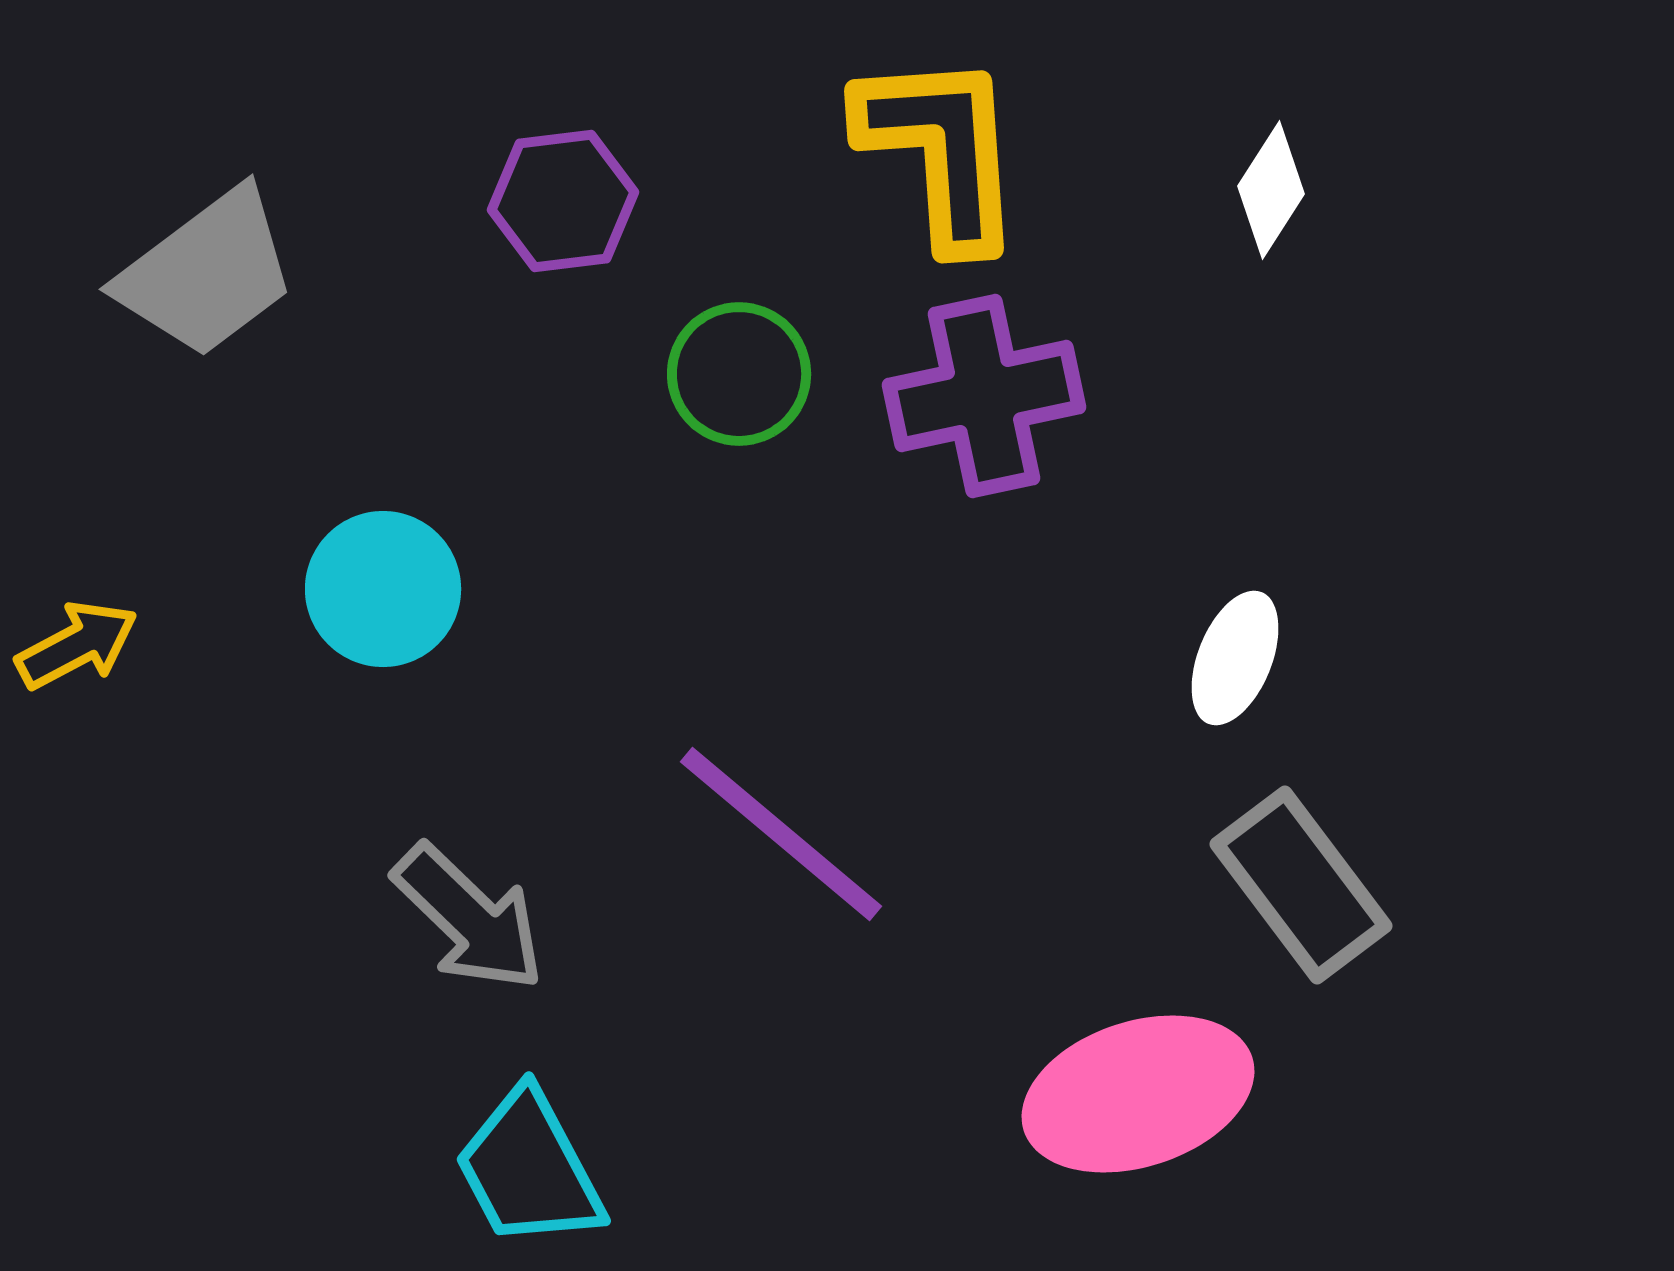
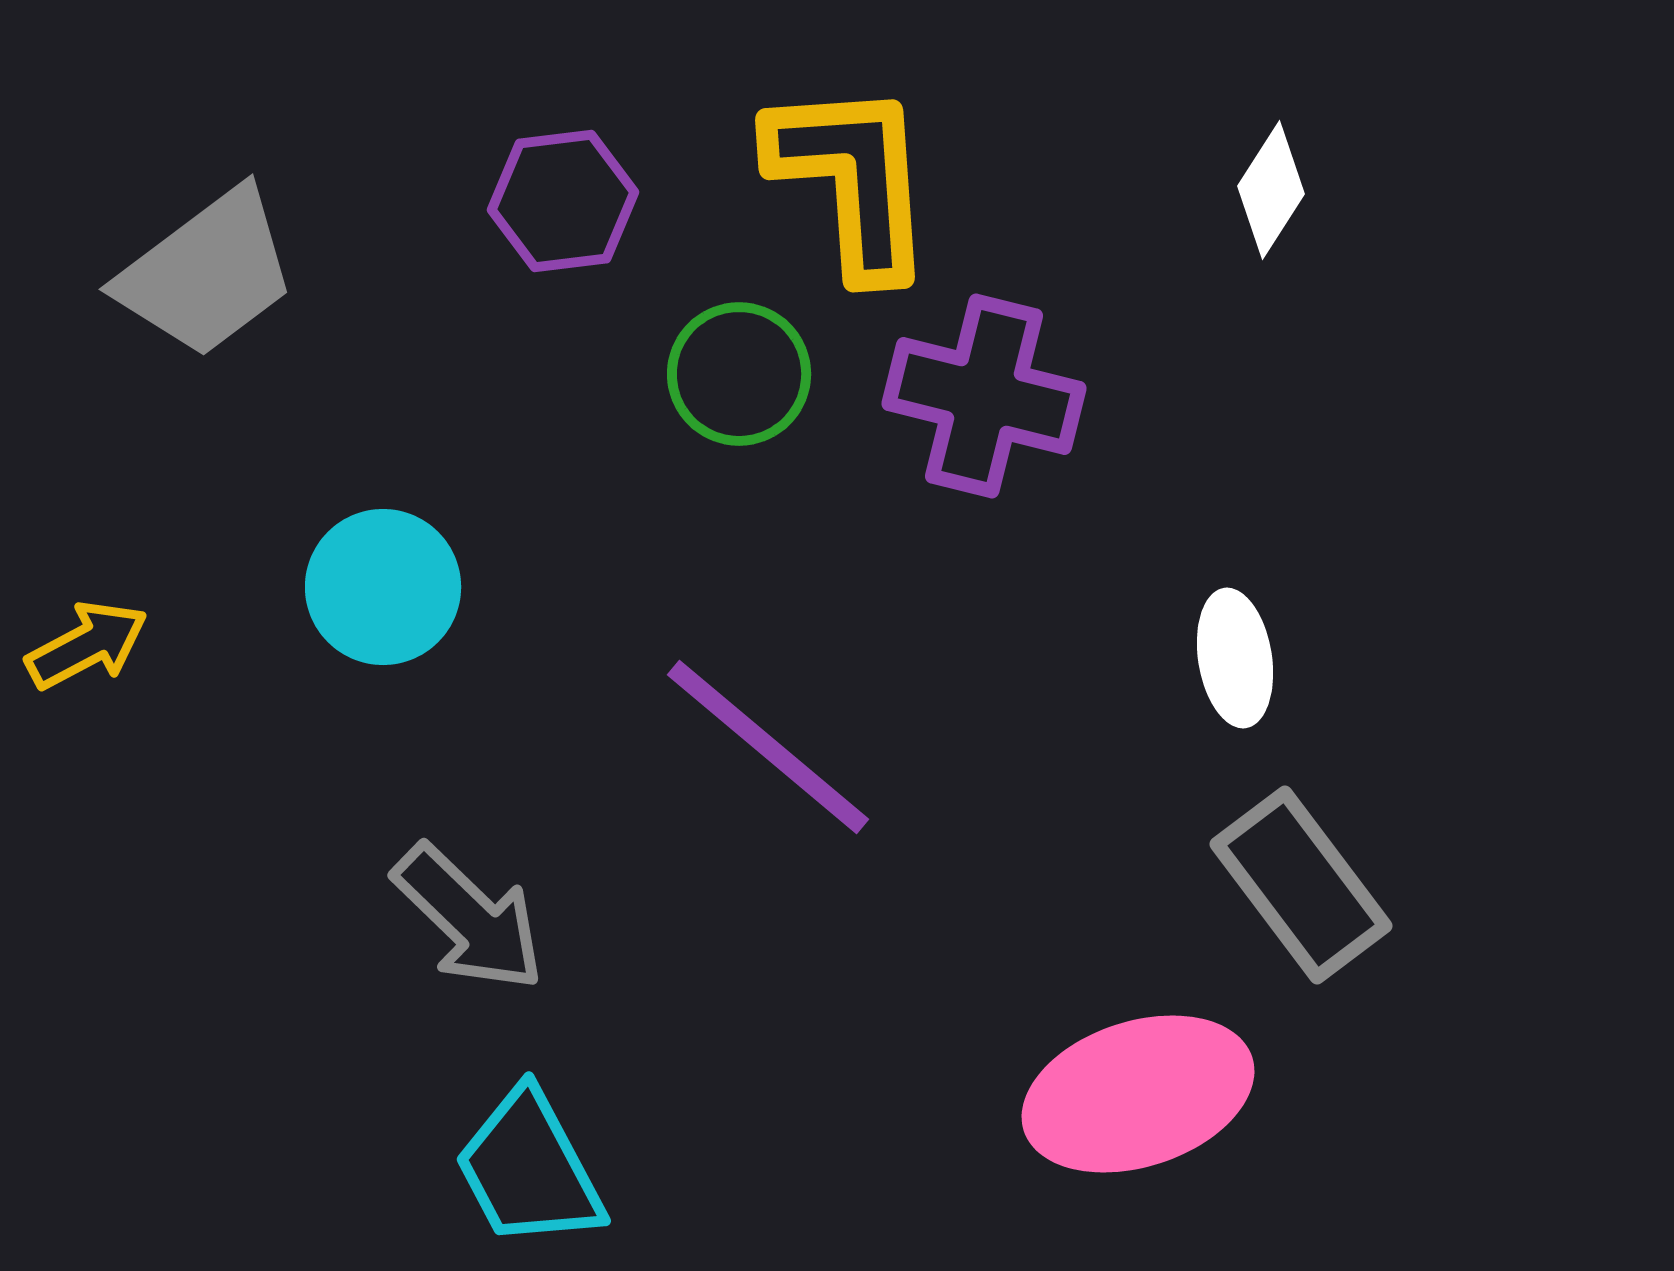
yellow L-shape: moved 89 px left, 29 px down
purple cross: rotated 26 degrees clockwise
cyan circle: moved 2 px up
yellow arrow: moved 10 px right
white ellipse: rotated 31 degrees counterclockwise
purple line: moved 13 px left, 87 px up
